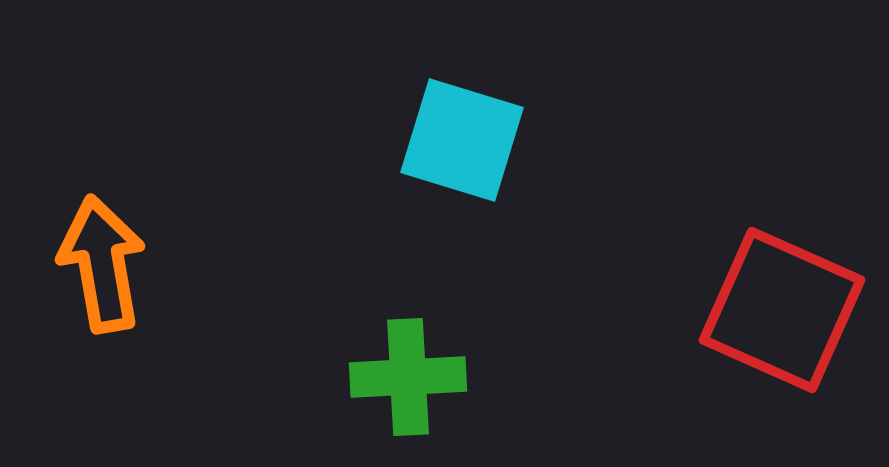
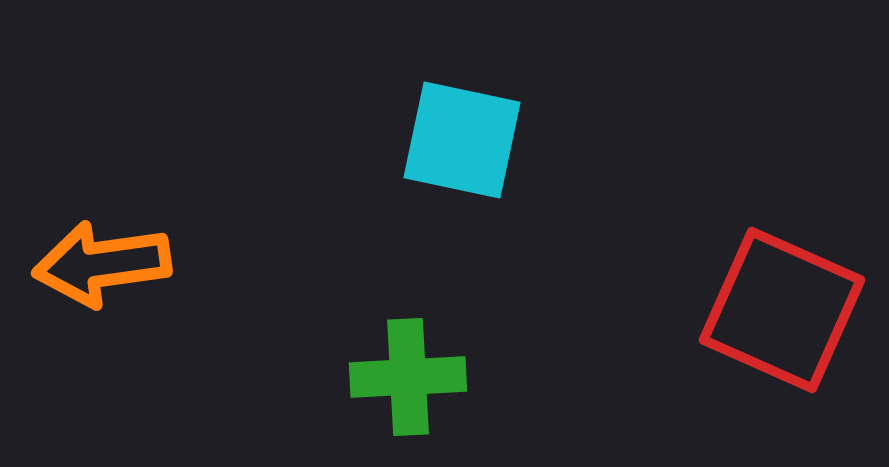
cyan square: rotated 5 degrees counterclockwise
orange arrow: rotated 88 degrees counterclockwise
